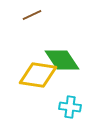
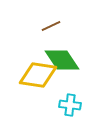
brown line: moved 19 px right, 11 px down
cyan cross: moved 2 px up
